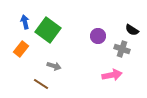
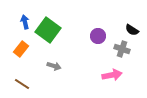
brown line: moved 19 px left
